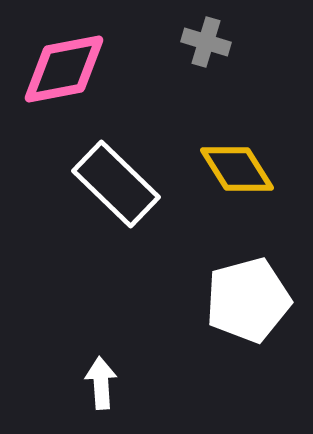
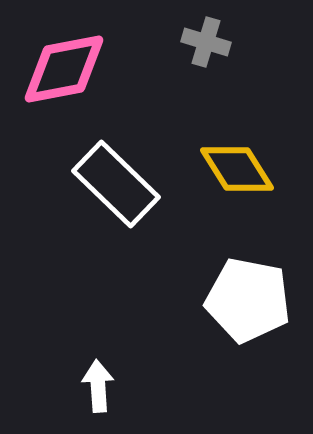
white pentagon: rotated 26 degrees clockwise
white arrow: moved 3 px left, 3 px down
